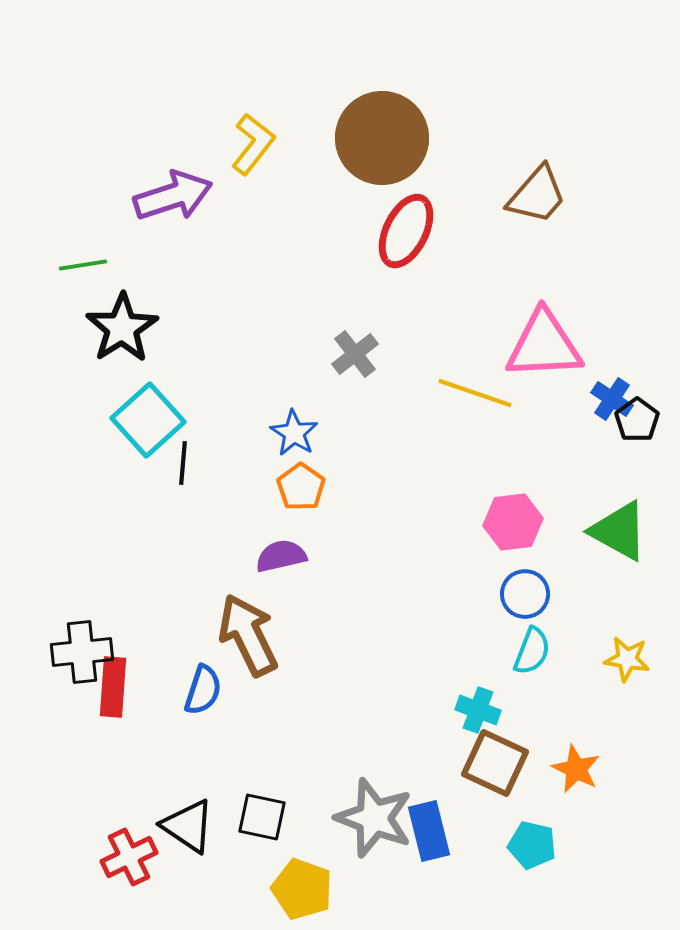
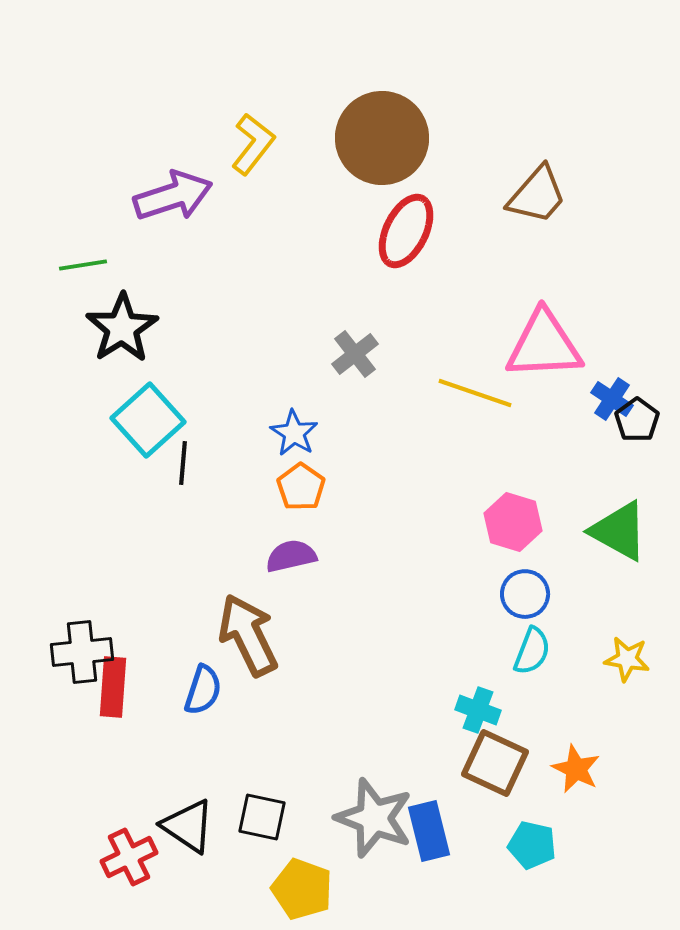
pink hexagon: rotated 24 degrees clockwise
purple semicircle: moved 10 px right
